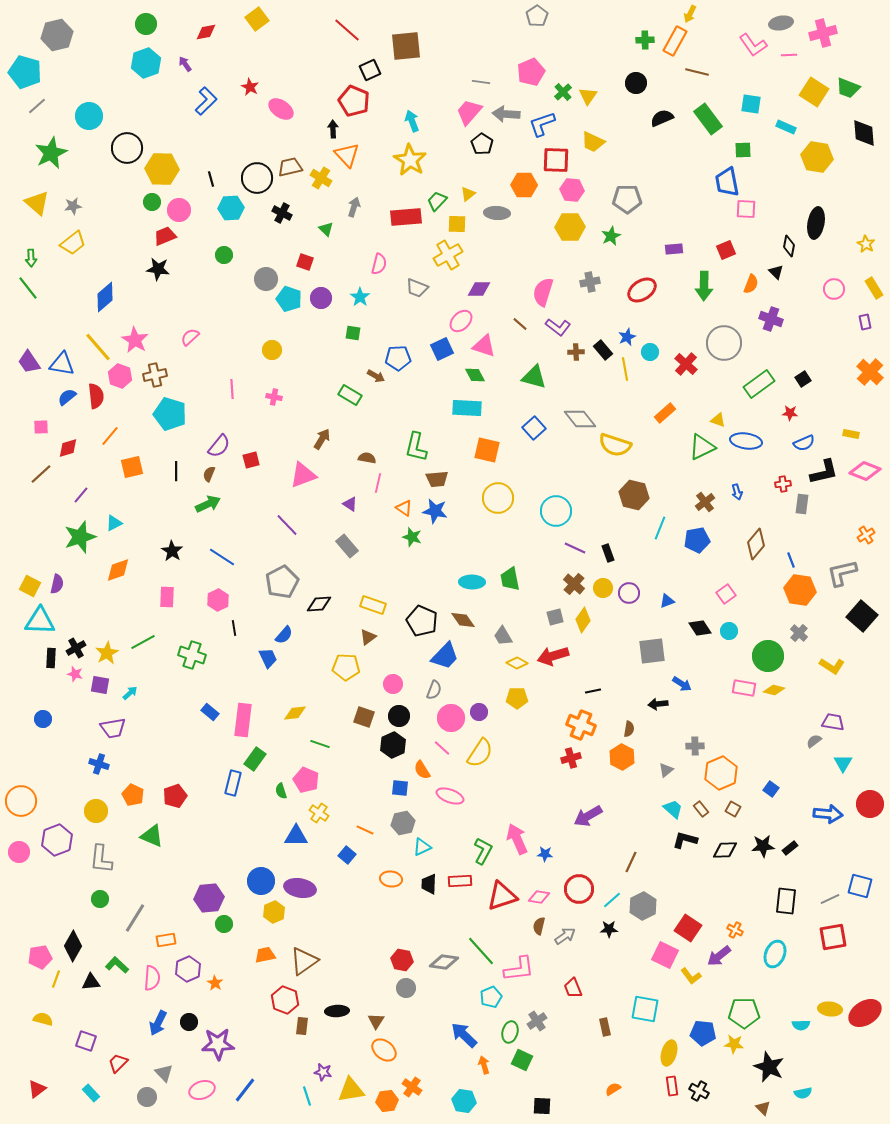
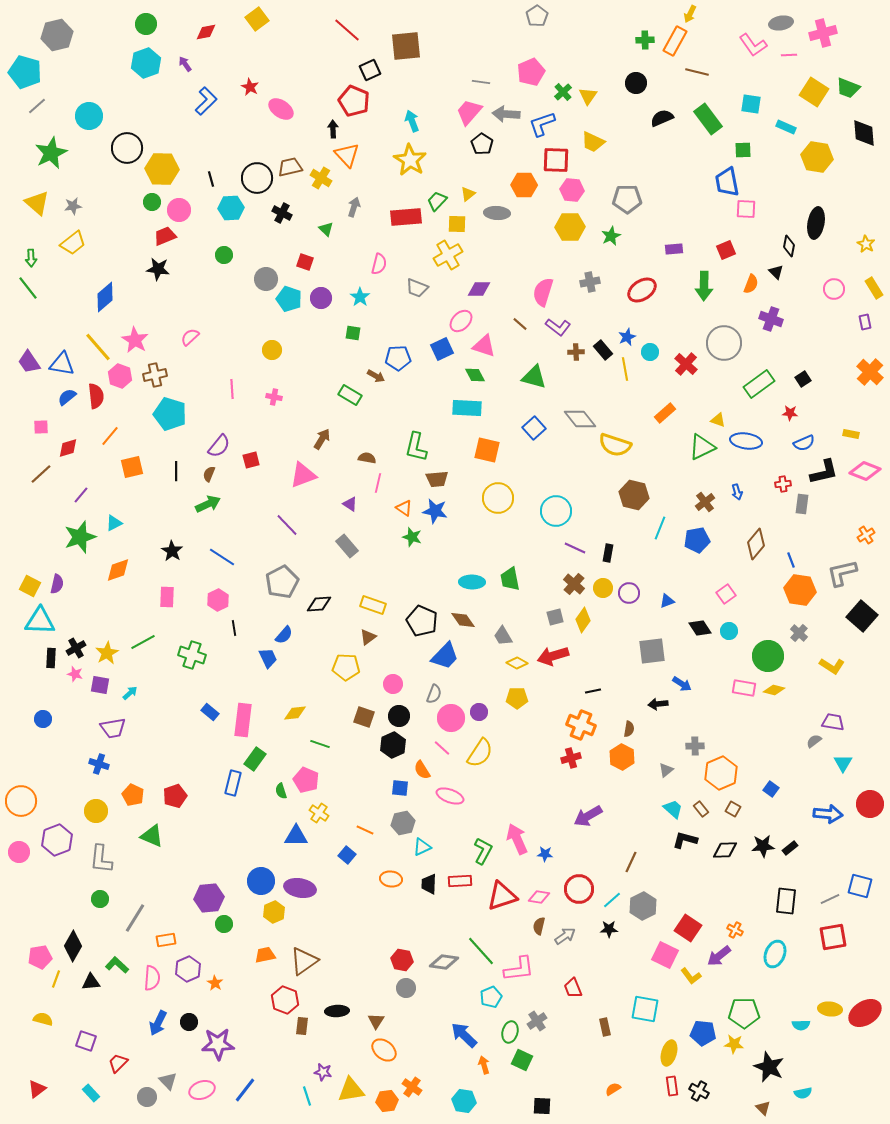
black rectangle at (608, 553): rotated 30 degrees clockwise
gray semicircle at (434, 690): moved 4 px down
gray triangle at (164, 1073): moved 4 px right, 8 px down
